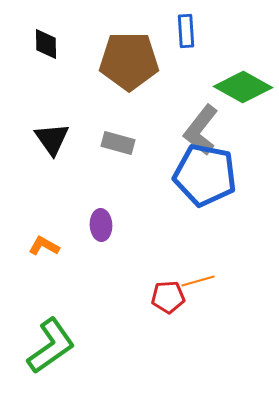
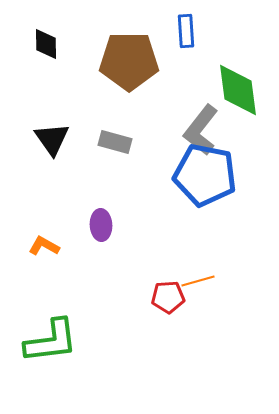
green diamond: moved 5 px left, 3 px down; rotated 54 degrees clockwise
gray rectangle: moved 3 px left, 1 px up
green L-shape: moved 5 px up; rotated 28 degrees clockwise
